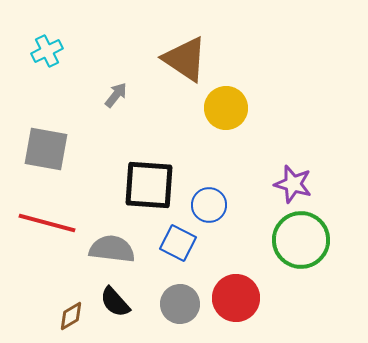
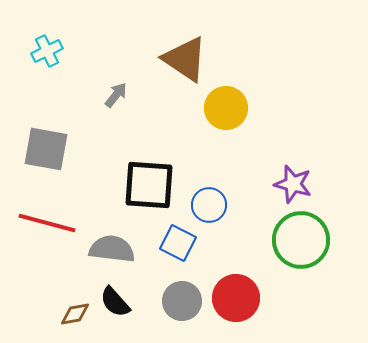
gray circle: moved 2 px right, 3 px up
brown diamond: moved 4 px right, 2 px up; rotated 20 degrees clockwise
